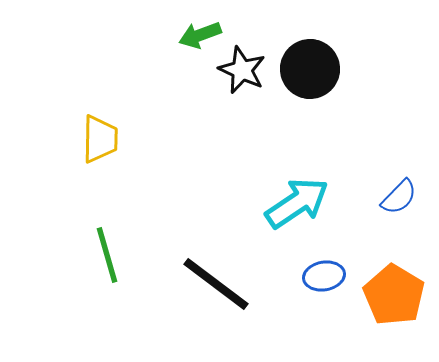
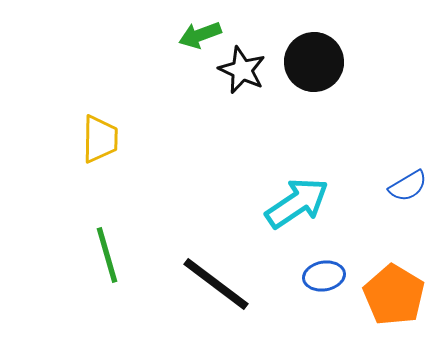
black circle: moved 4 px right, 7 px up
blue semicircle: moved 9 px right, 11 px up; rotated 15 degrees clockwise
